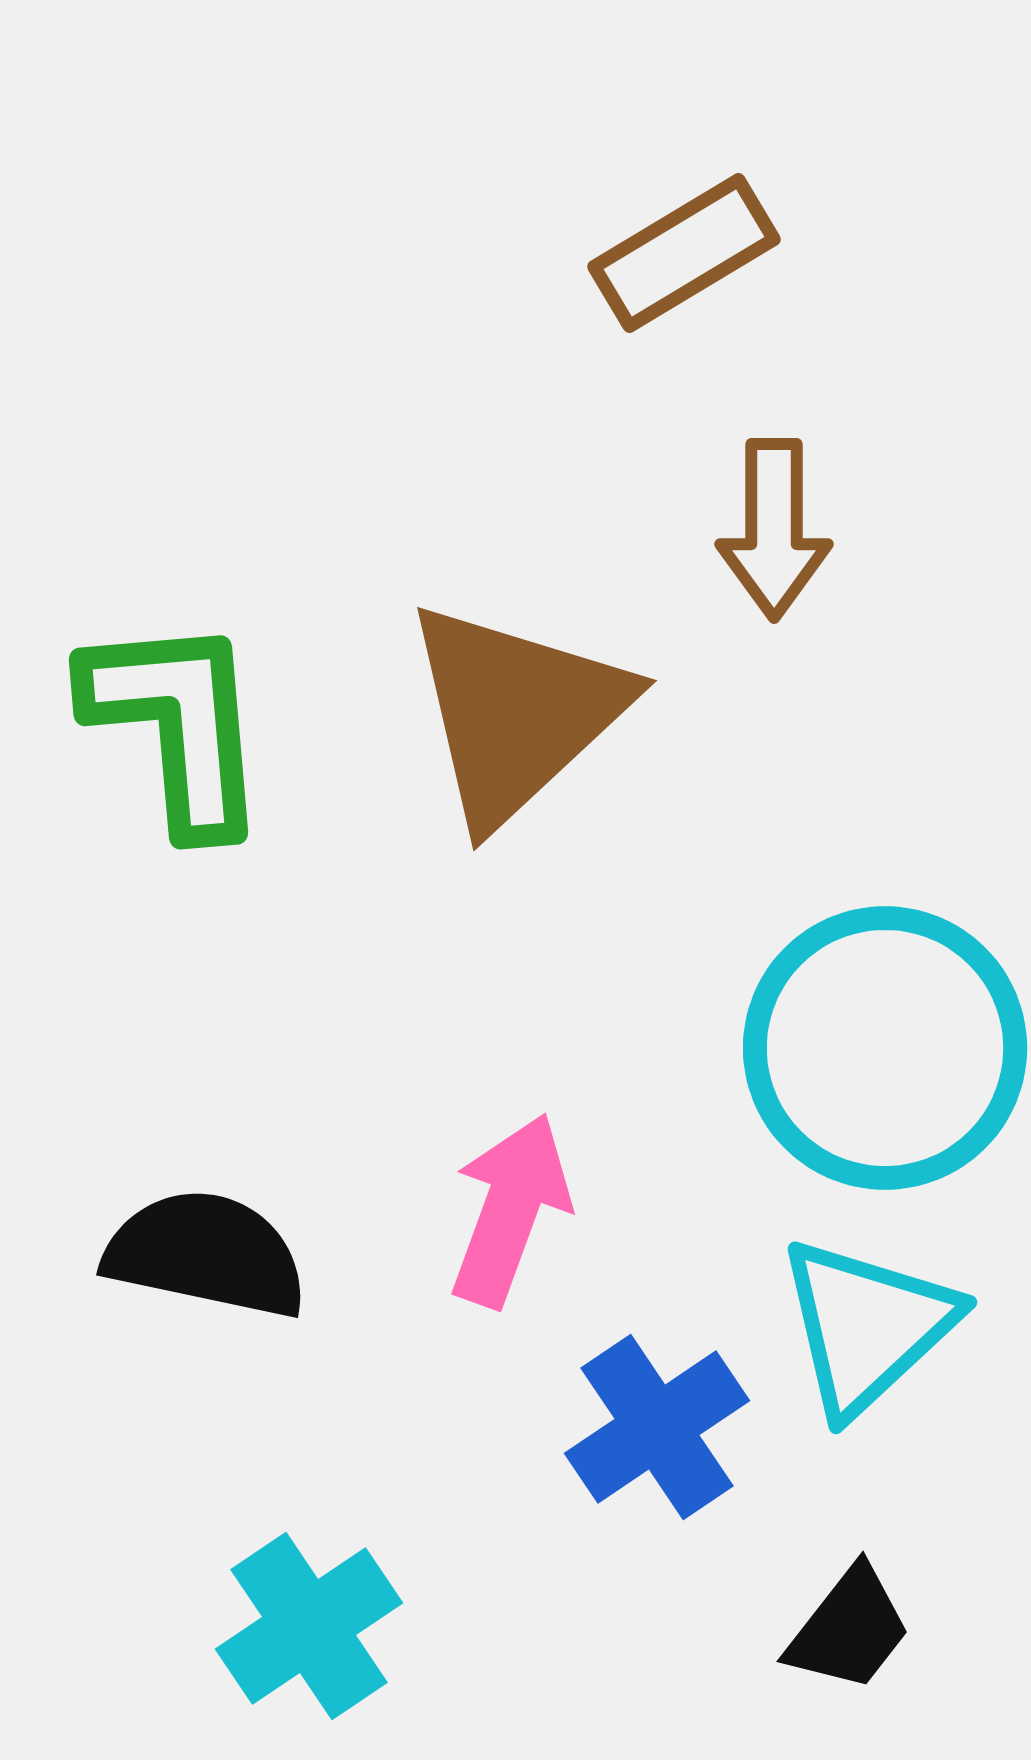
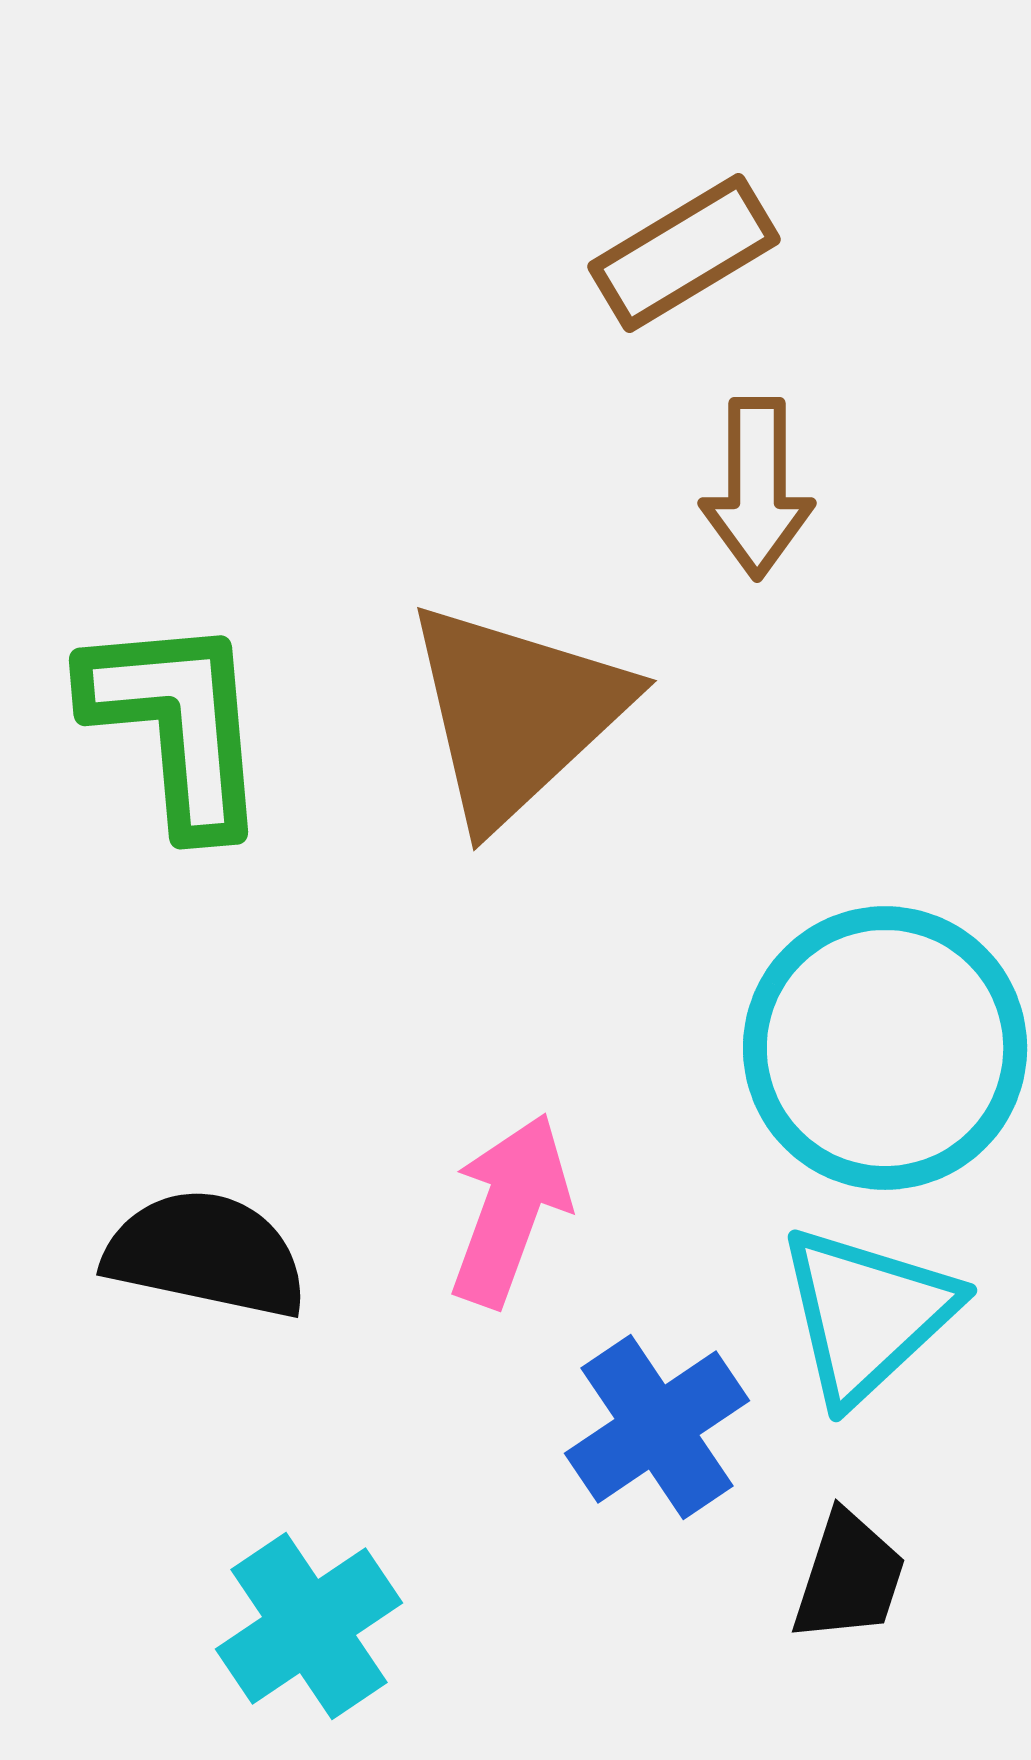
brown arrow: moved 17 px left, 41 px up
cyan triangle: moved 12 px up
black trapezoid: moved 52 px up; rotated 20 degrees counterclockwise
